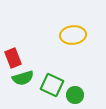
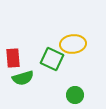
yellow ellipse: moved 9 px down
red rectangle: rotated 18 degrees clockwise
green square: moved 26 px up
